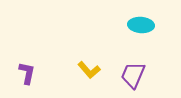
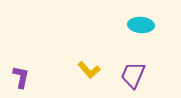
purple L-shape: moved 6 px left, 4 px down
